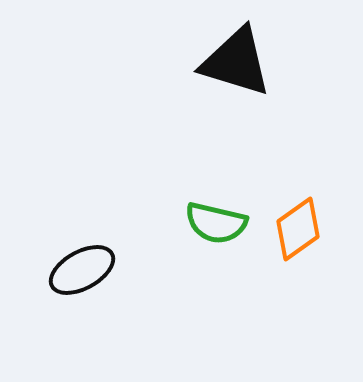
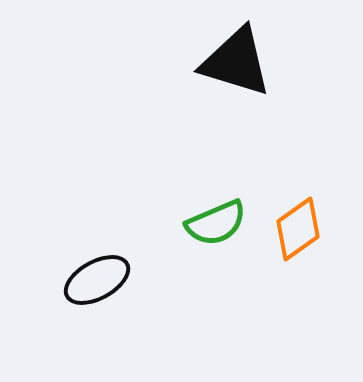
green semicircle: rotated 36 degrees counterclockwise
black ellipse: moved 15 px right, 10 px down
